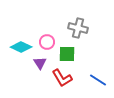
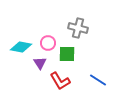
pink circle: moved 1 px right, 1 px down
cyan diamond: rotated 15 degrees counterclockwise
red L-shape: moved 2 px left, 3 px down
